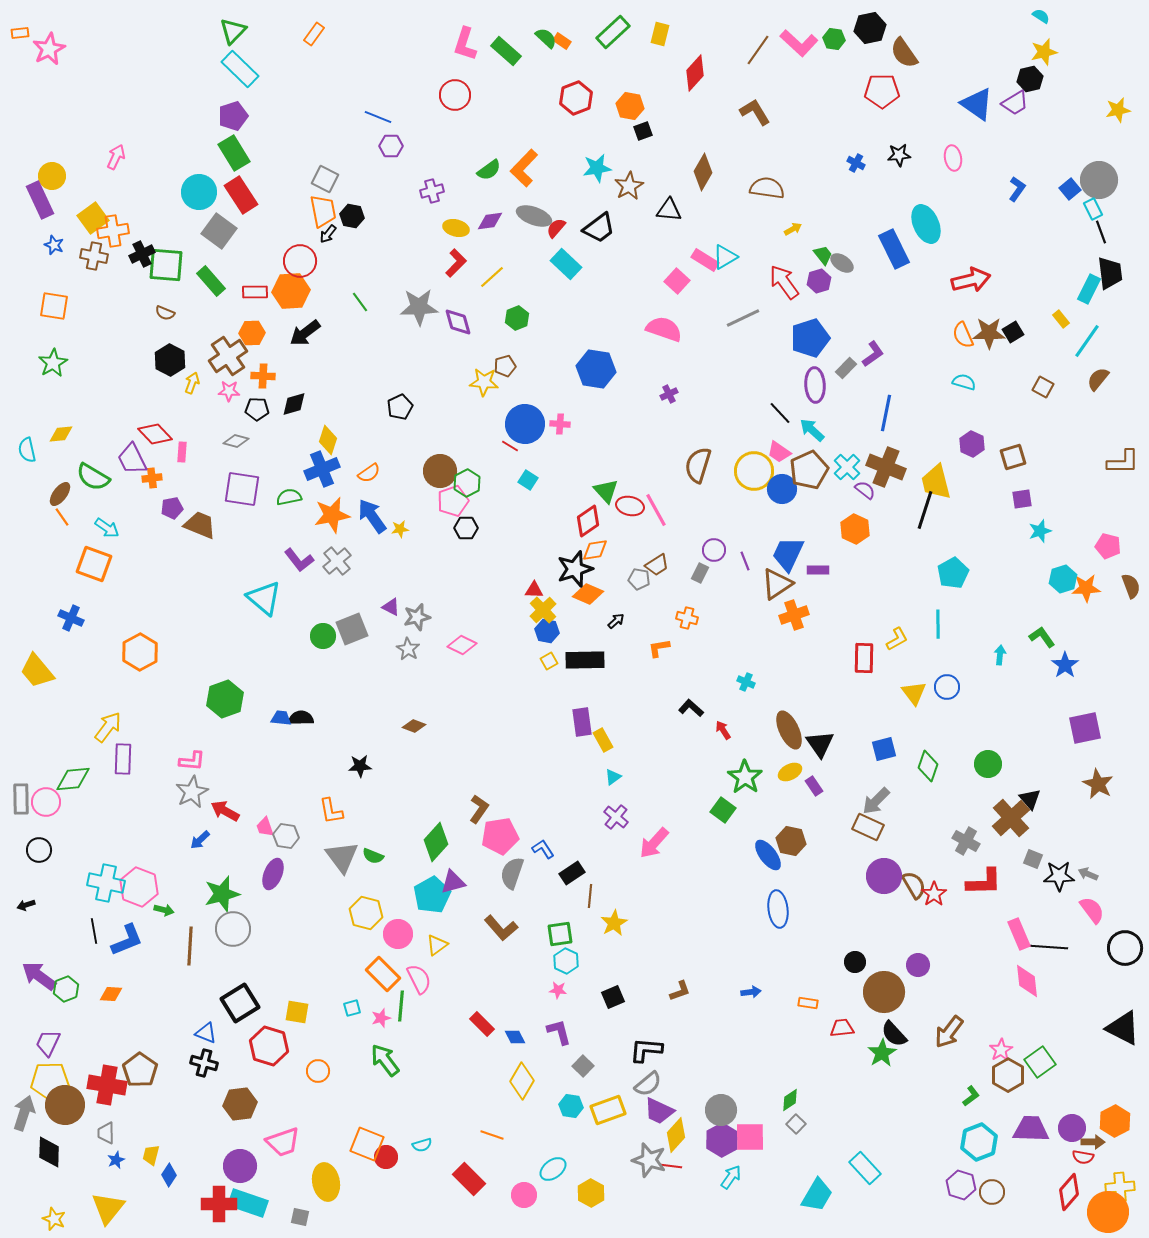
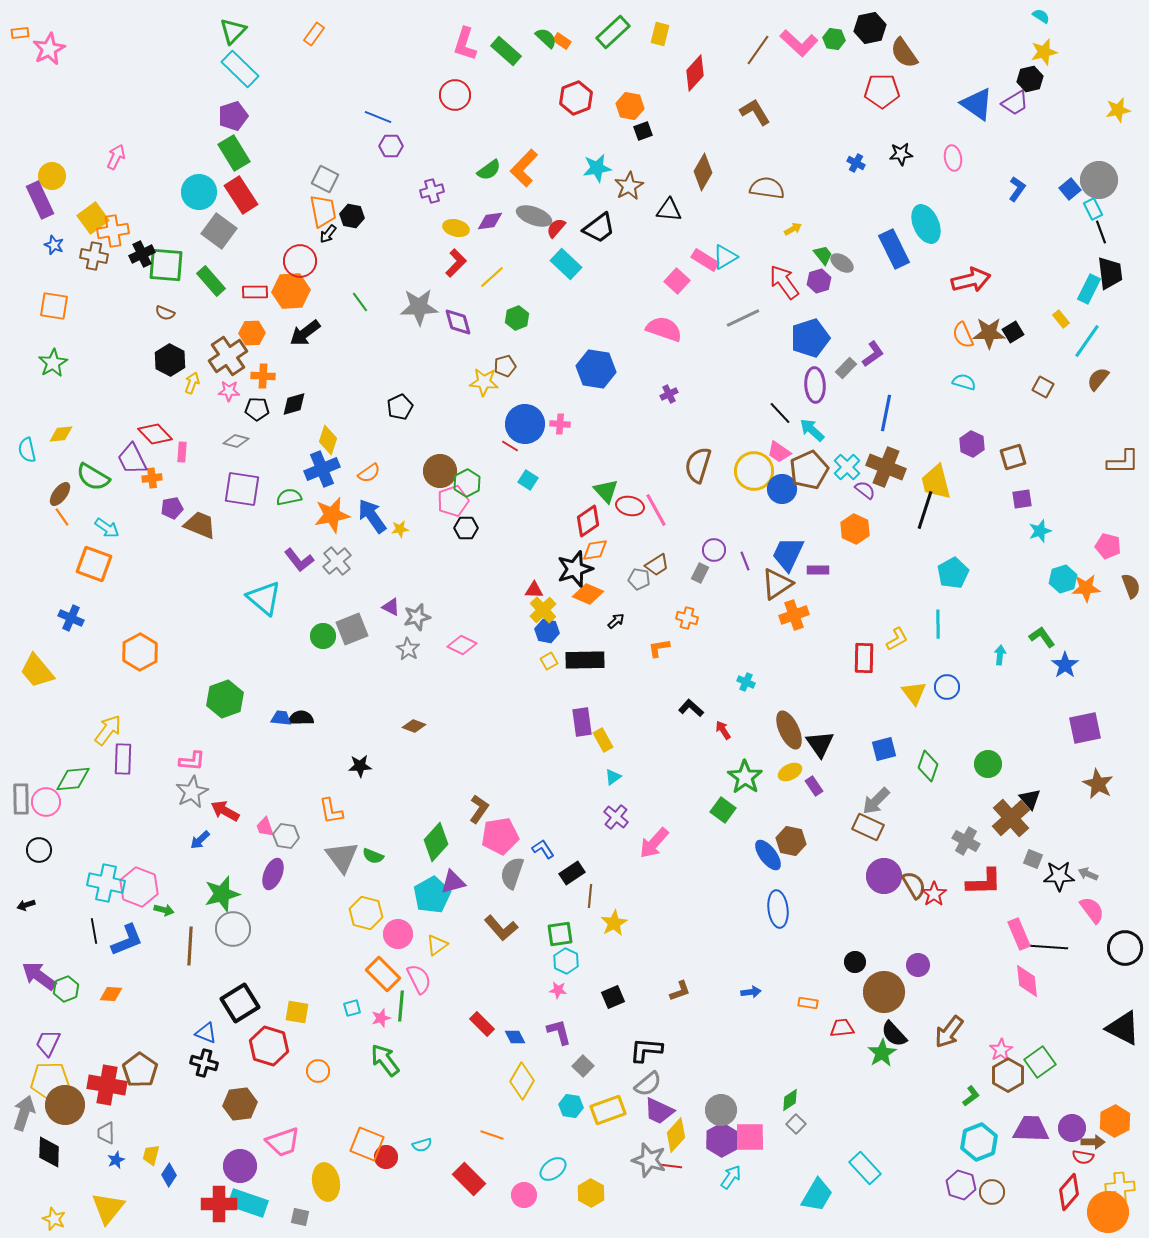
black star at (899, 155): moved 2 px right, 1 px up
yellow arrow at (108, 727): moved 3 px down
